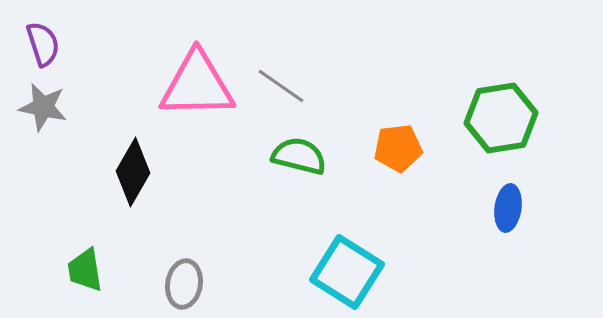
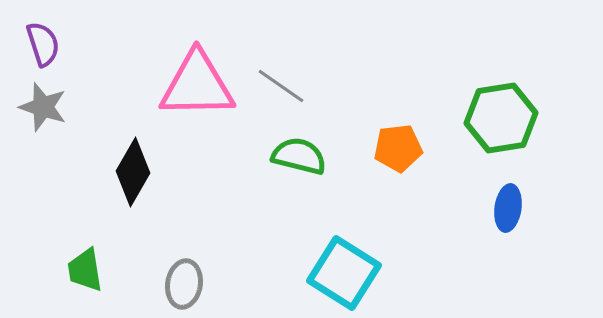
gray star: rotated 6 degrees clockwise
cyan square: moved 3 px left, 1 px down
